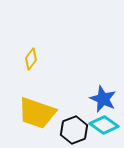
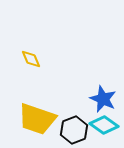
yellow diamond: rotated 60 degrees counterclockwise
yellow trapezoid: moved 6 px down
